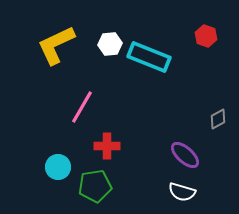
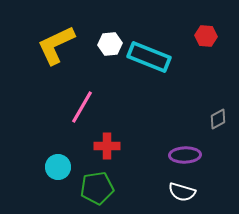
red hexagon: rotated 15 degrees counterclockwise
purple ellipse: rotated 44 degrees counterclockwise
green pentagon: moved 2 px right, 2 px down
